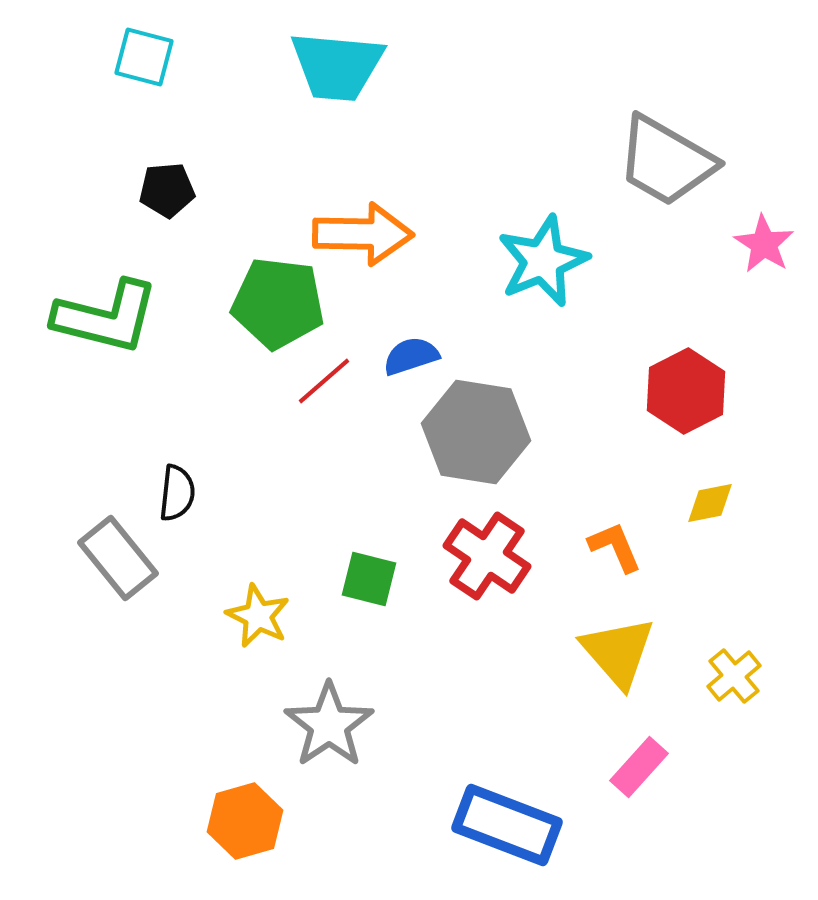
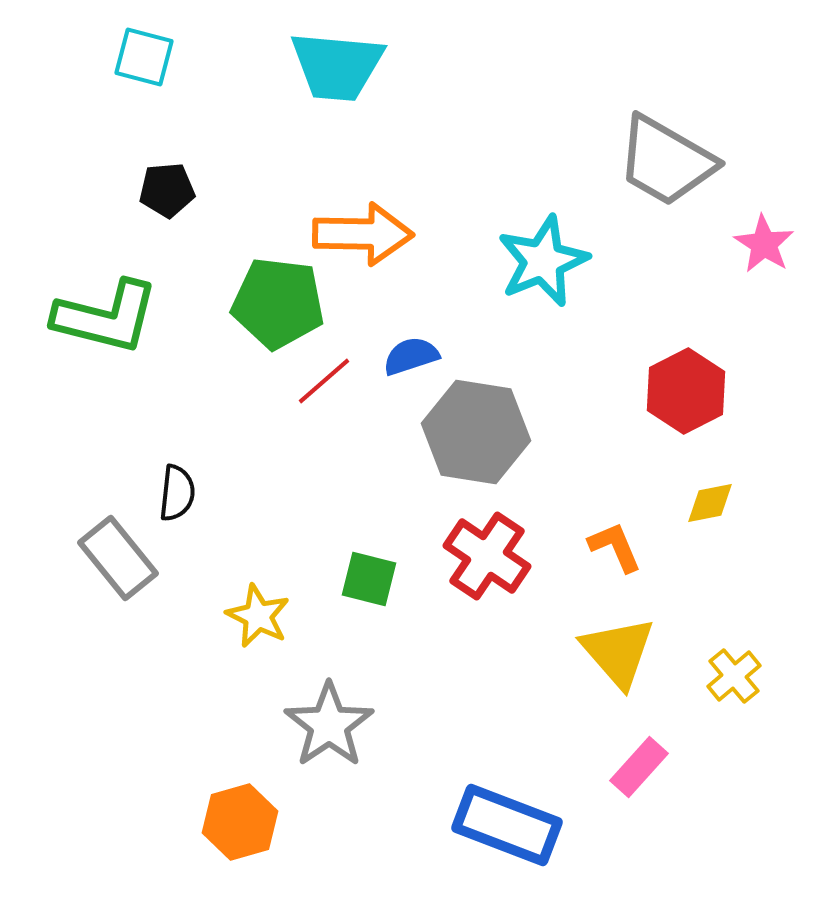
orange hexagon: moved 5 px left, 1 px down
